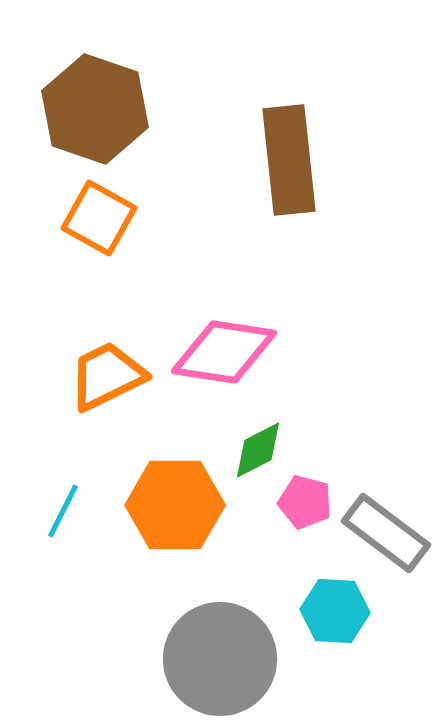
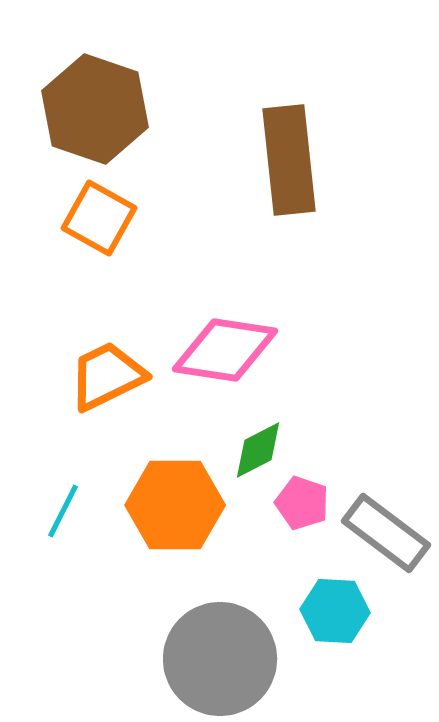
pink diamond: moved 1 px right, 2 px up
pink pentagon: moved 3 px left, 1 px down; rotated 4 degrees clockwise
